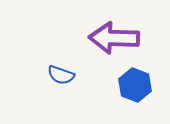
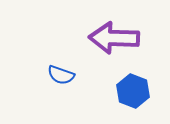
blue hexagon: moved 2 px left, 6 px down
